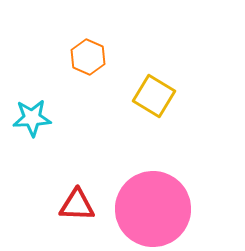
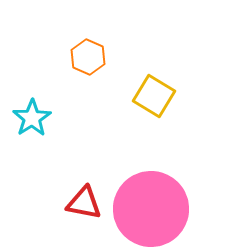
cyan star: rotated 30 degrees counterclockwise
red triangle: moved 7 px right, 2 px up; rotated 9 degrees clockwise
pink circle: moved 2 px left
